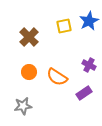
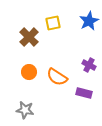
yellow square: moved 11 px left, 3 px up
purple rectangle: rotated 49 degrees clockwise
gray star: moved 2 px right, 4 px down; rotated 18 degrees clockwise
